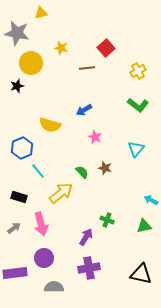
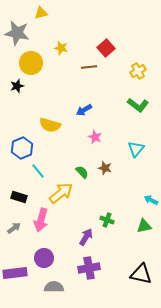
brown line: moved 2 px right, 1 px up
pink arrow: moved 4 px up; rotated 30 degrees clockwise
